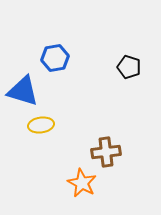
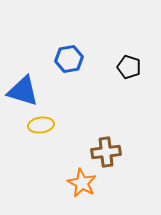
blue hexagon: moved 14 px right, 1 px down
